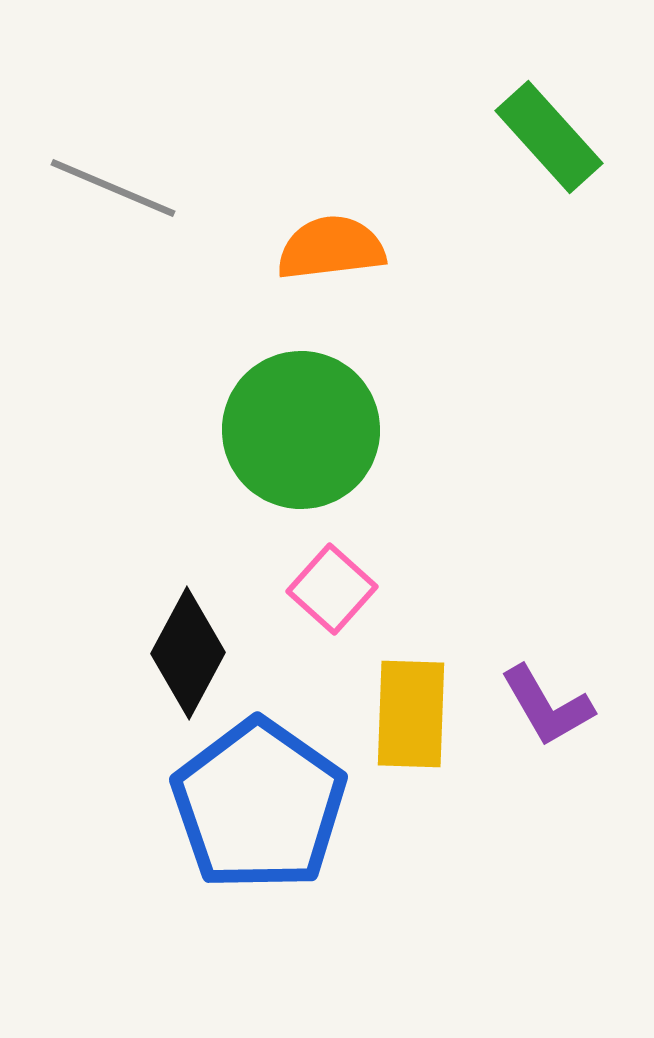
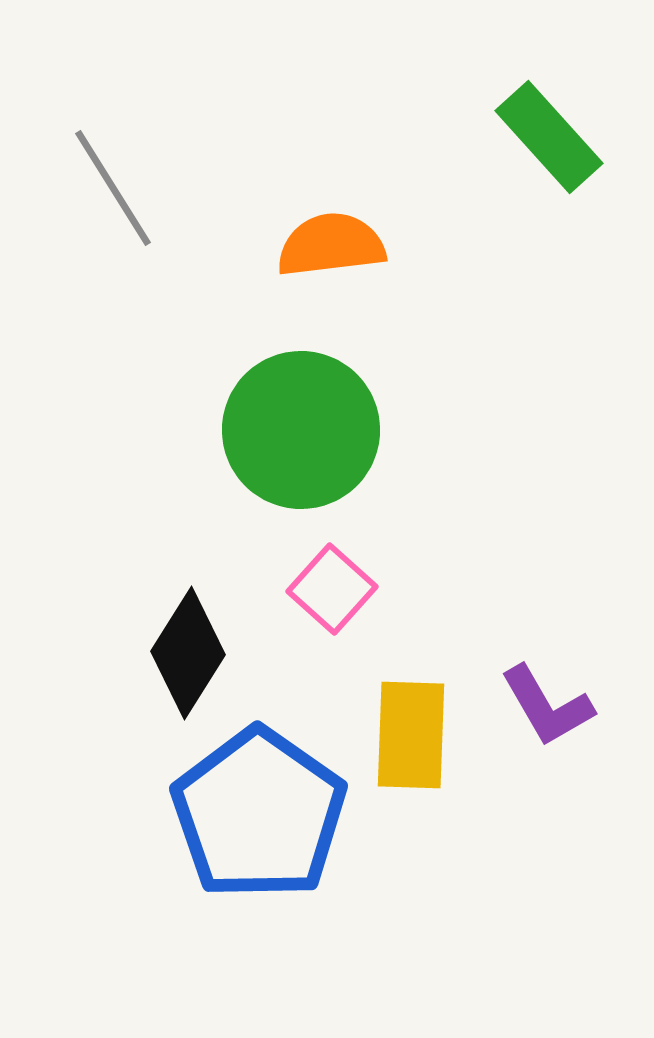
gray line: rotated 35 degrees clockwise
orange semicircle: moved 3 px up
black diamond: rotated 4 degrees clockwise
yellow rectangle: moved 21 px down
blue pentagon: moved 9 px down
